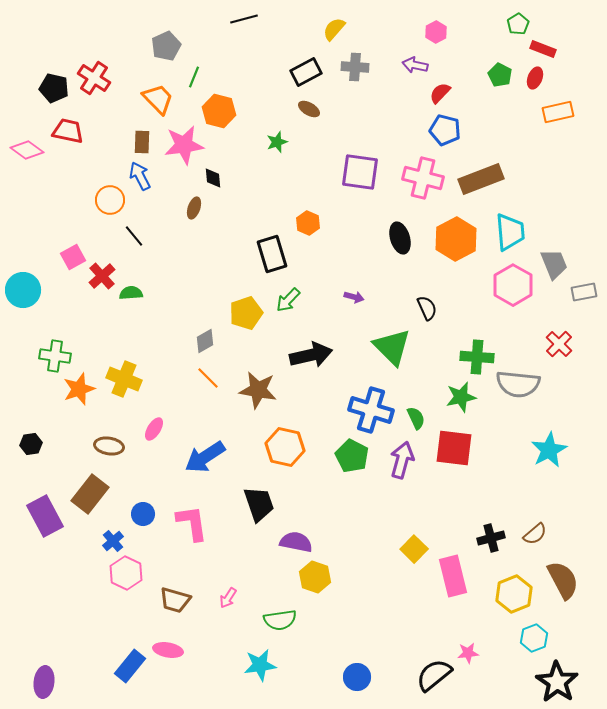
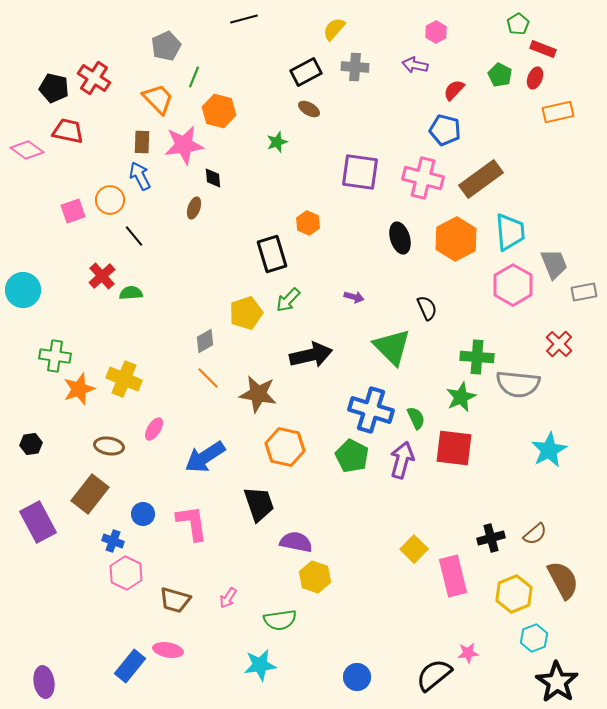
red semicircle at (440, 93): moved 14 px right, 3 px up
brown rectangle at (481, 179): rotated 15 degrees counterclockwise
pink square at (73, 257): moved 46 px up; rotated 10 degrees clockwise
brown star at (258, 390): moved 4 px down
green star at (461, 397): rotated 12 degrees counterclockwise
purple rectangle at (45, 516): moved 7 px left, 6 px down
blue cross at (113, 541): rotated 30 degrees counterclockwise
purple ellipse at (44, 682): rotated 16 degrees counterclockwise
